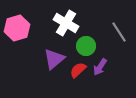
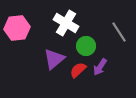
pink hexagon: rotated 10 degrees clockwise
